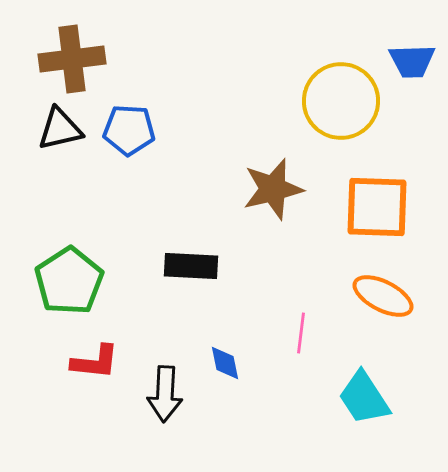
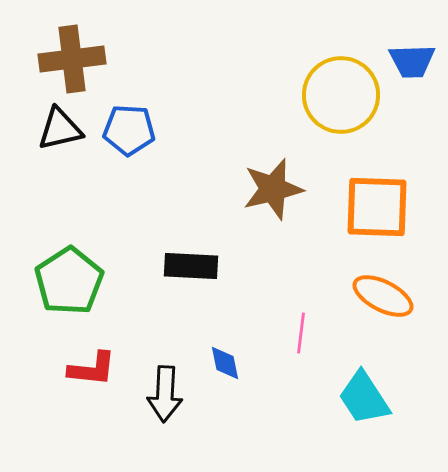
yellow circle: moved 6 px up
red L-shape: moved 3 px left, 7 px down
